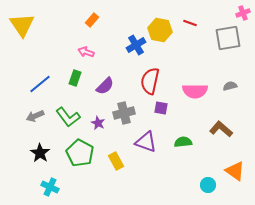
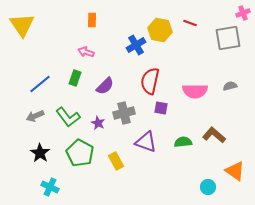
orange rectangle: rotated 40 degrees counterclockwise
brown L-shape: moved 7 px left, 6 px down
cyan circle: moved 2 px down
